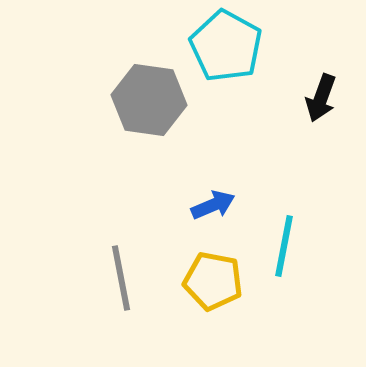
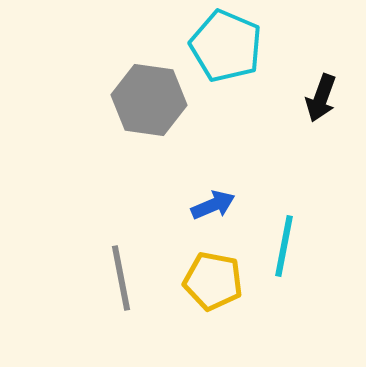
cyan pentagon: rotated 6 degrees counterclockwise
